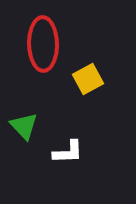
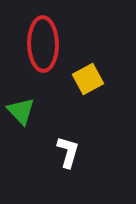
green triangle: moved 3 px left, 15 px up
white L-shape: rotated 72 degrees counterclockwise
